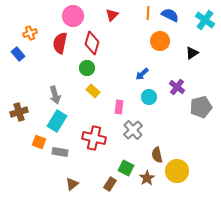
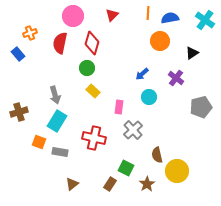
blue semicircle: moved 3 px down; rotated 36 degrees counterclockwise
purple cross: moved 1 px left, 9 px up
brown star: moved 6 px down
